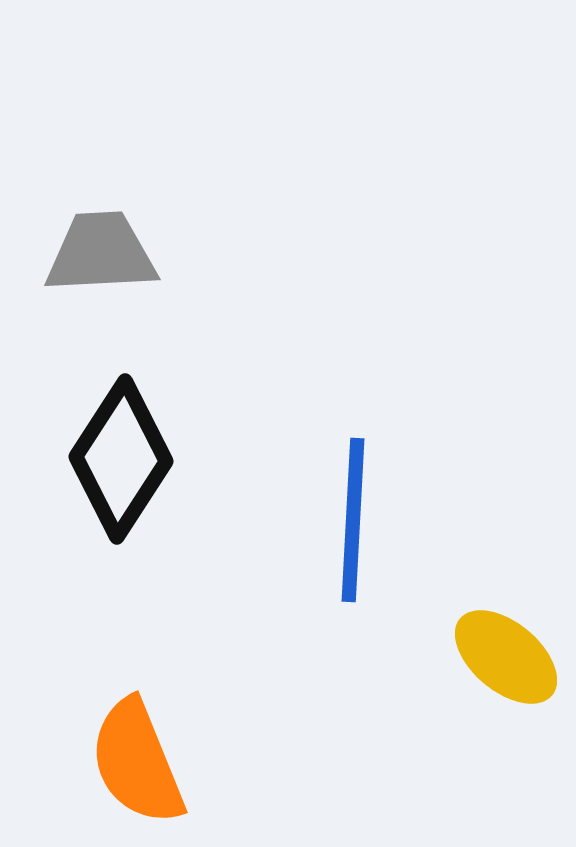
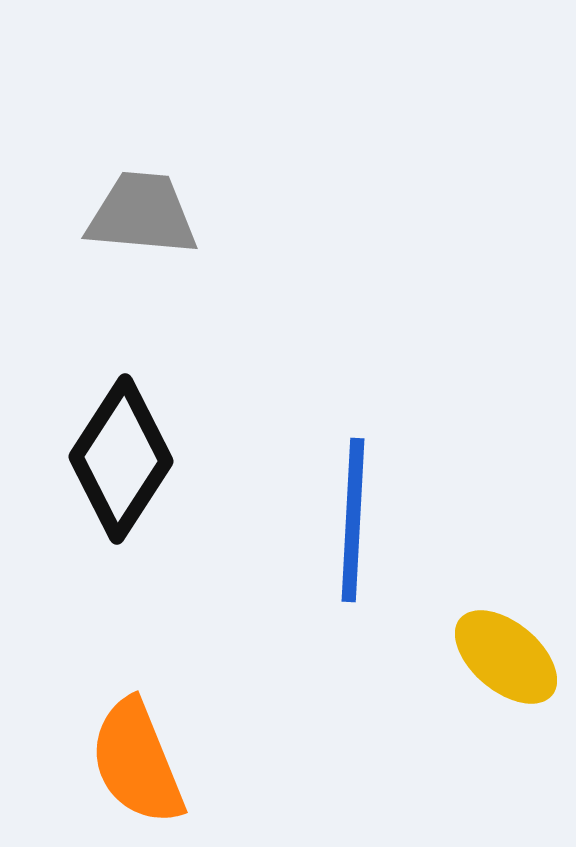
gray trapezoid: moved 41 px right, 39 px up; rotated 8 degrees clockwise
